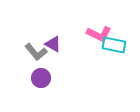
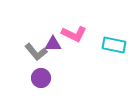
pink L-shape: moved 25 px left
purple triangle: rotated 30 degrees counterclockwise
